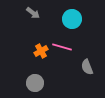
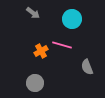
pink line: moved 2 px up
